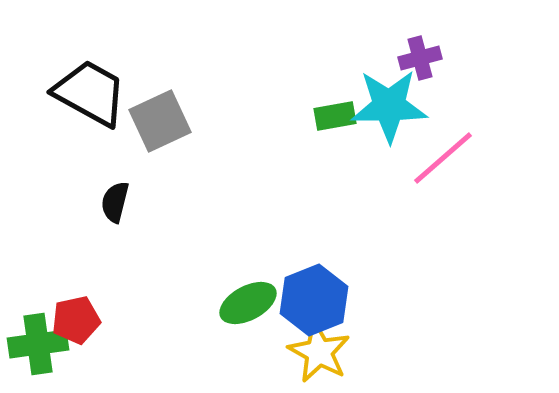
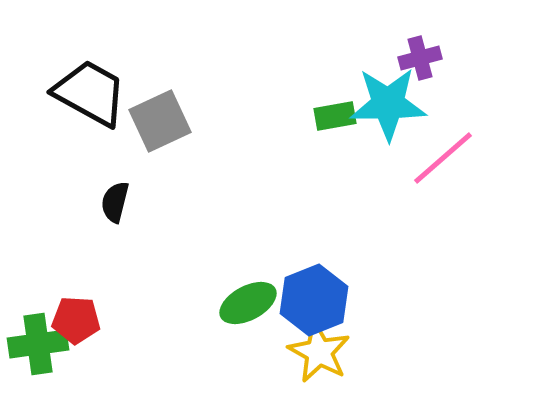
cyan star: moved 1 px left, 2 px up
red pentagon: rotated 15 degrees clockwise
